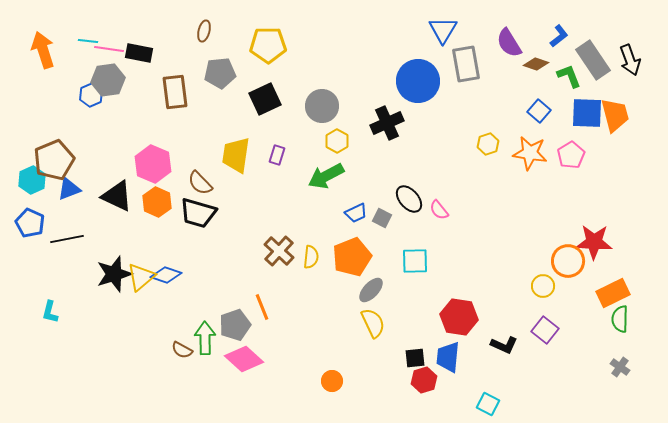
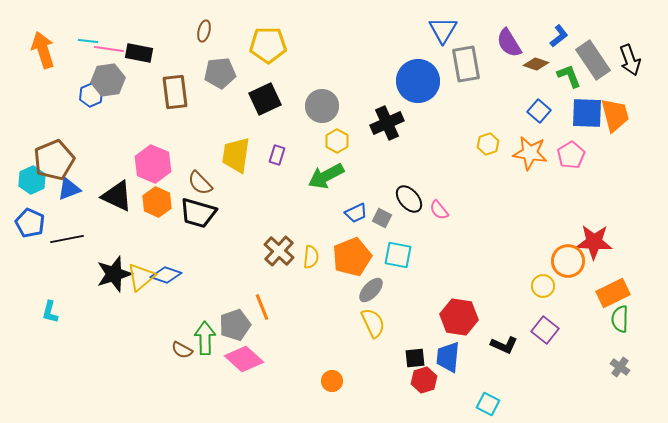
cyan square at (415, 261): moved 17 px left, 6 px up; rotated 12 degrees clockwise
